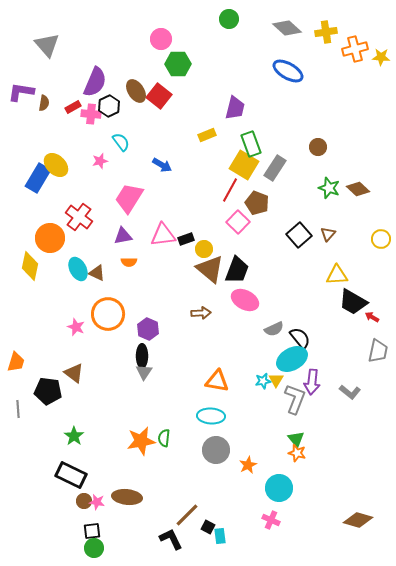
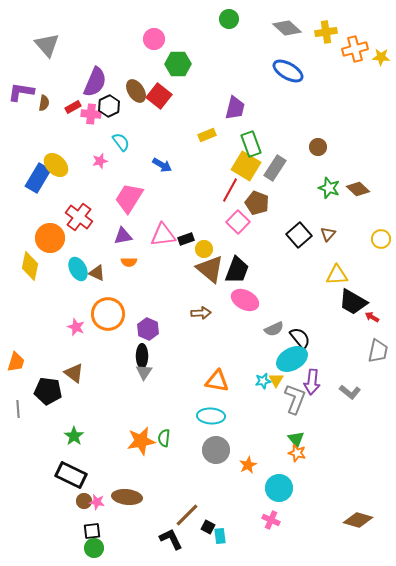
pink circle at (161, 39): moved 7 px left
yellow square at (244, 165): moved 2 px right, 1 px down
